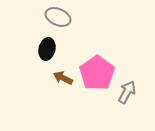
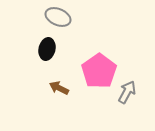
pink pentagon: moved 2 px right, 2 px up
brown arrow: moved 4 px left, 10 px down
